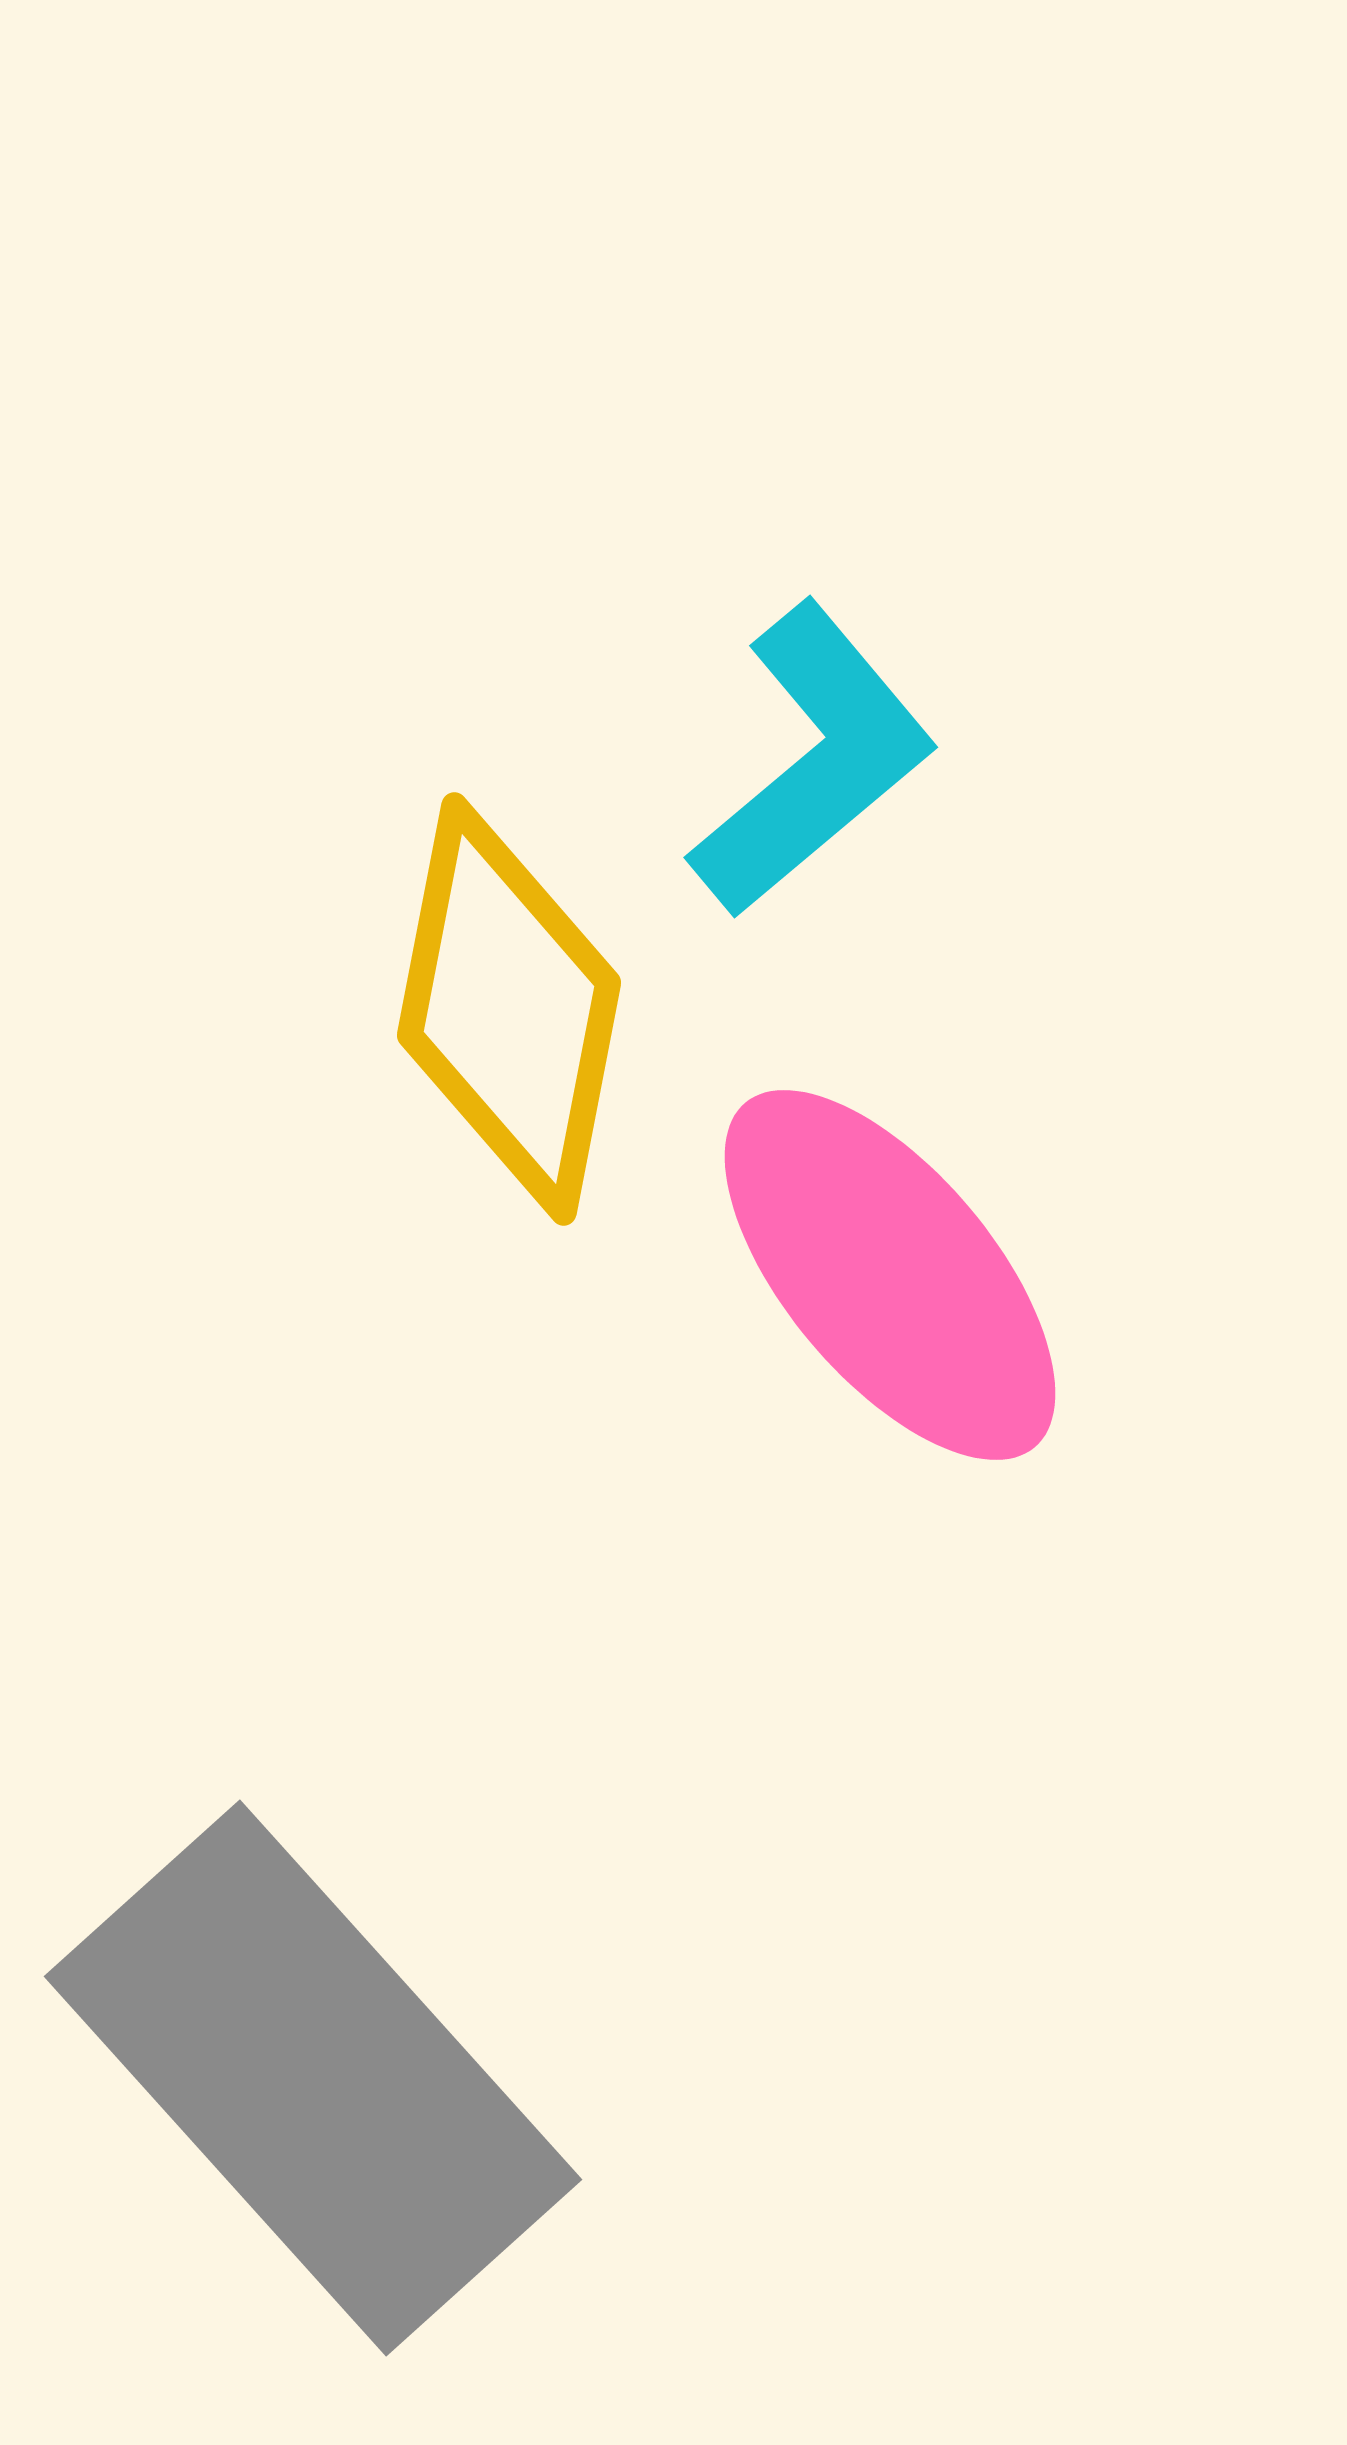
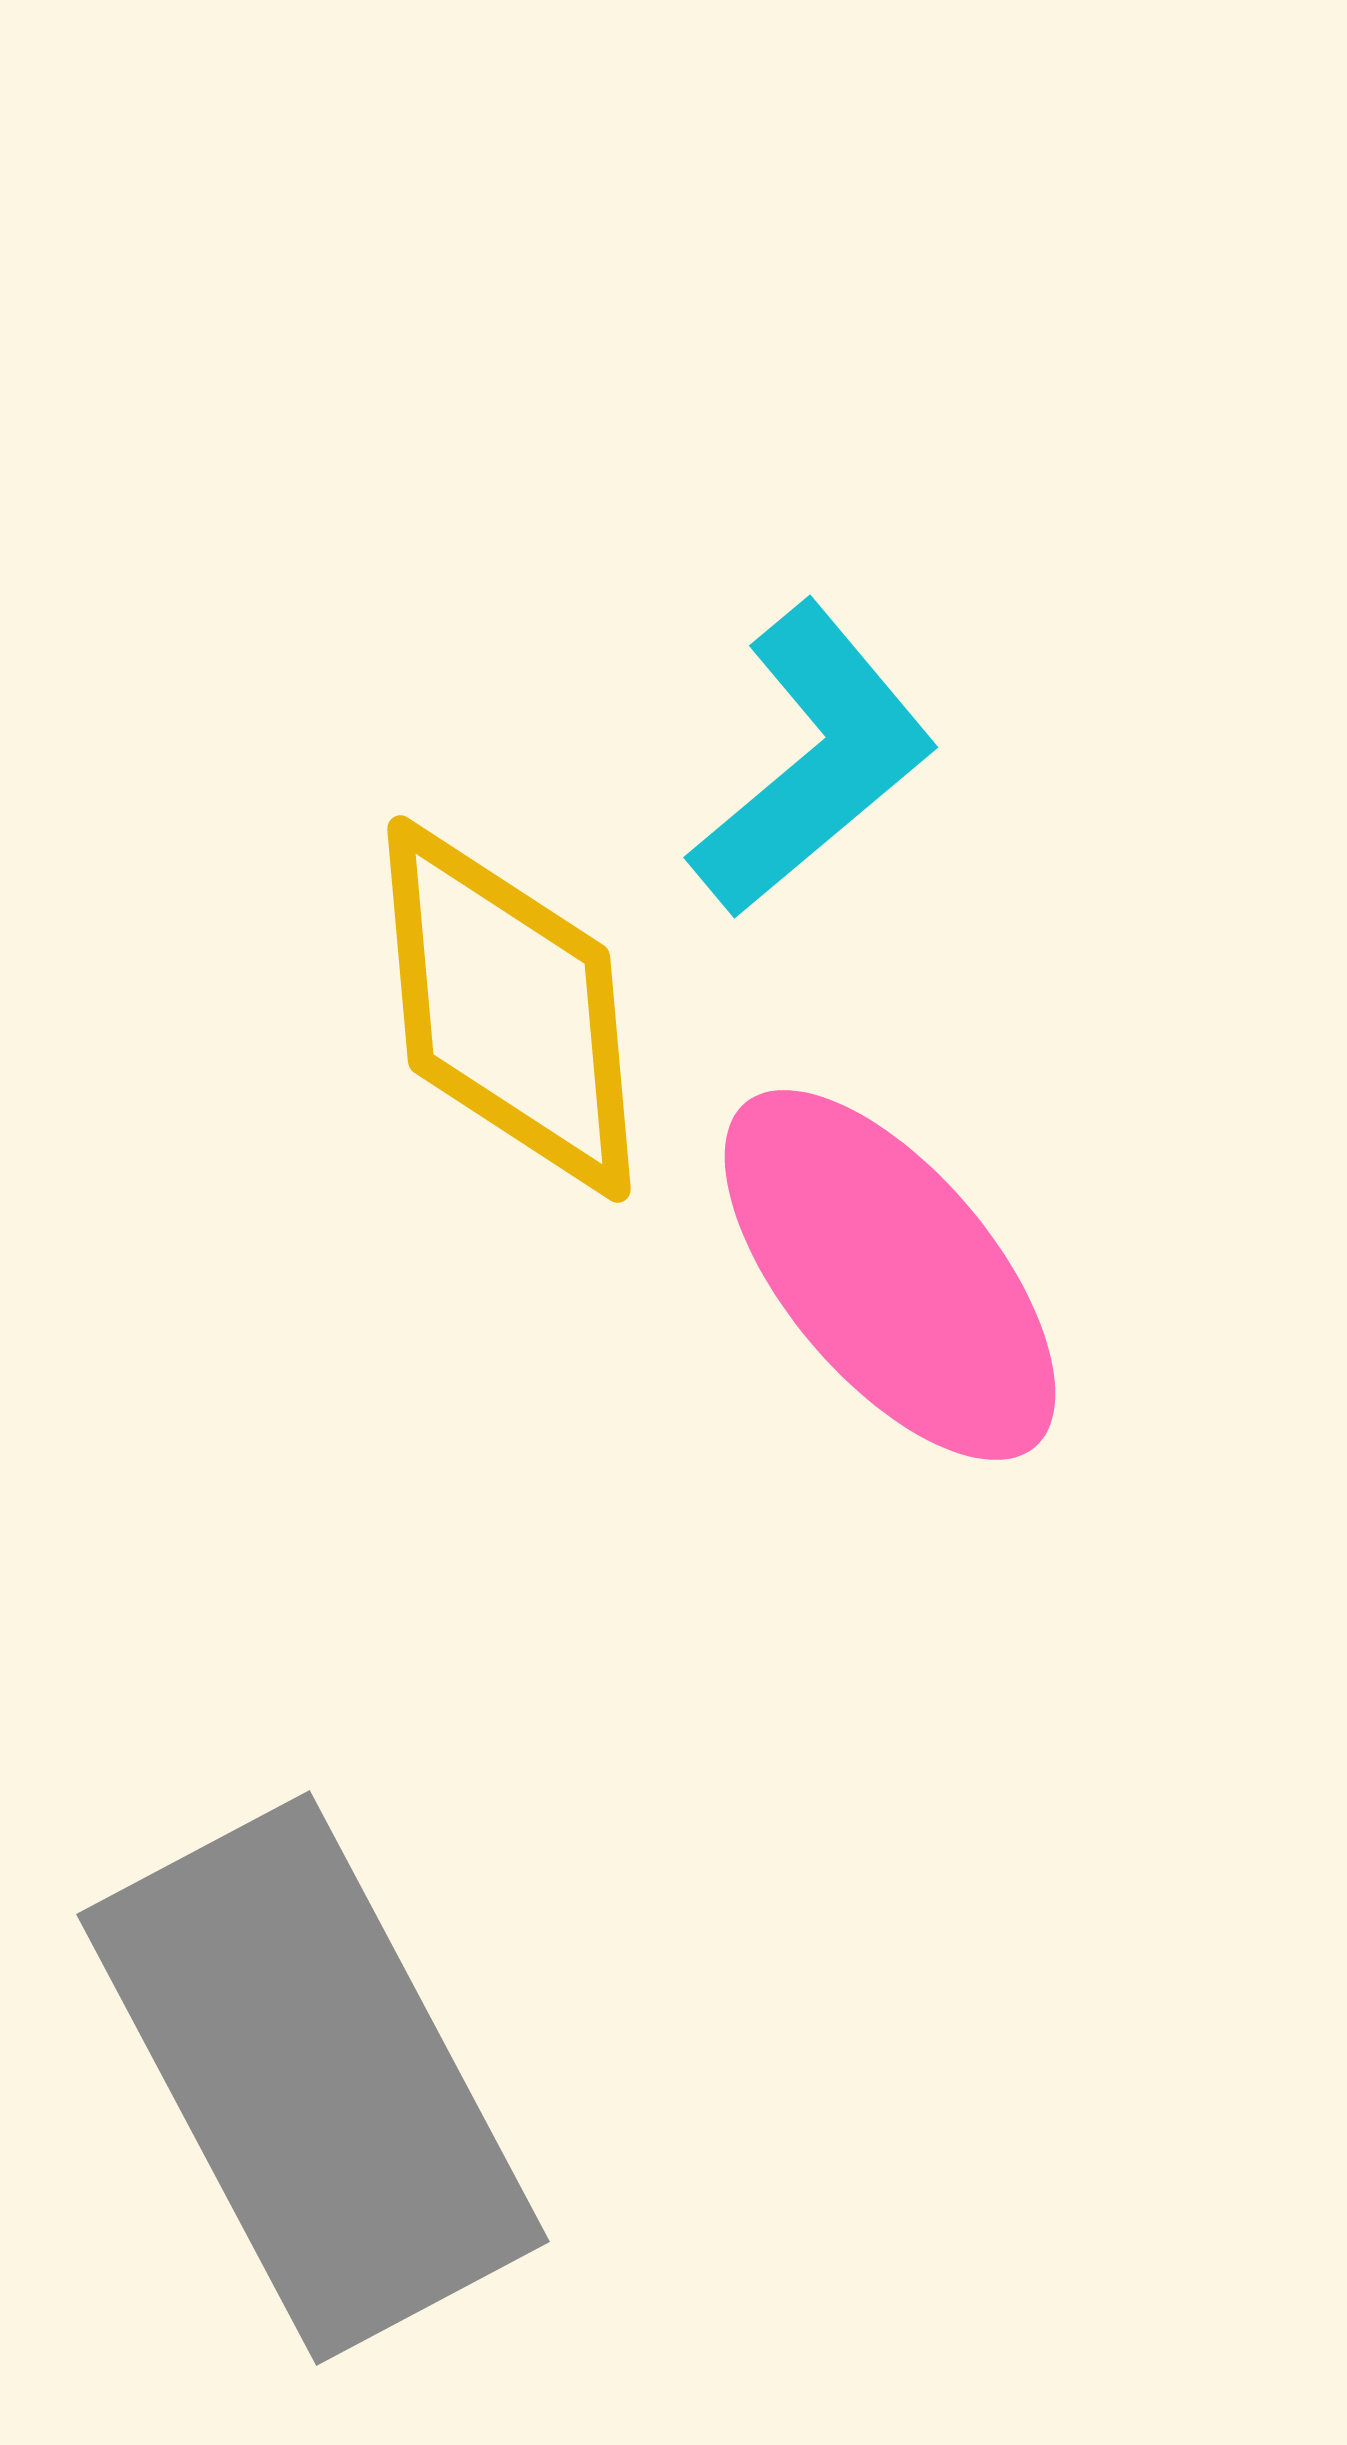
yellow diamond: rotated 16 degrees counterclockwise
gray rectangle: rotated 14 degrees clockwise
